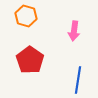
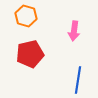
red pentagon: moved 6 px up; rotated 24 degrees clockwise
